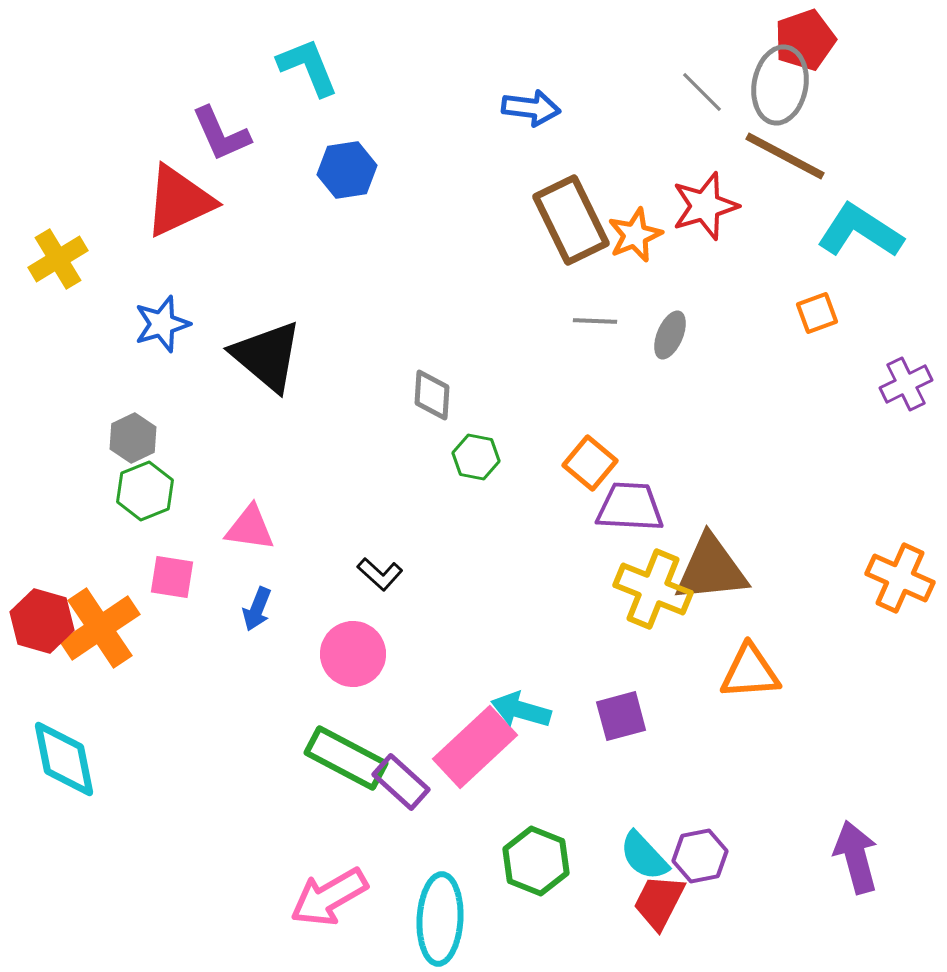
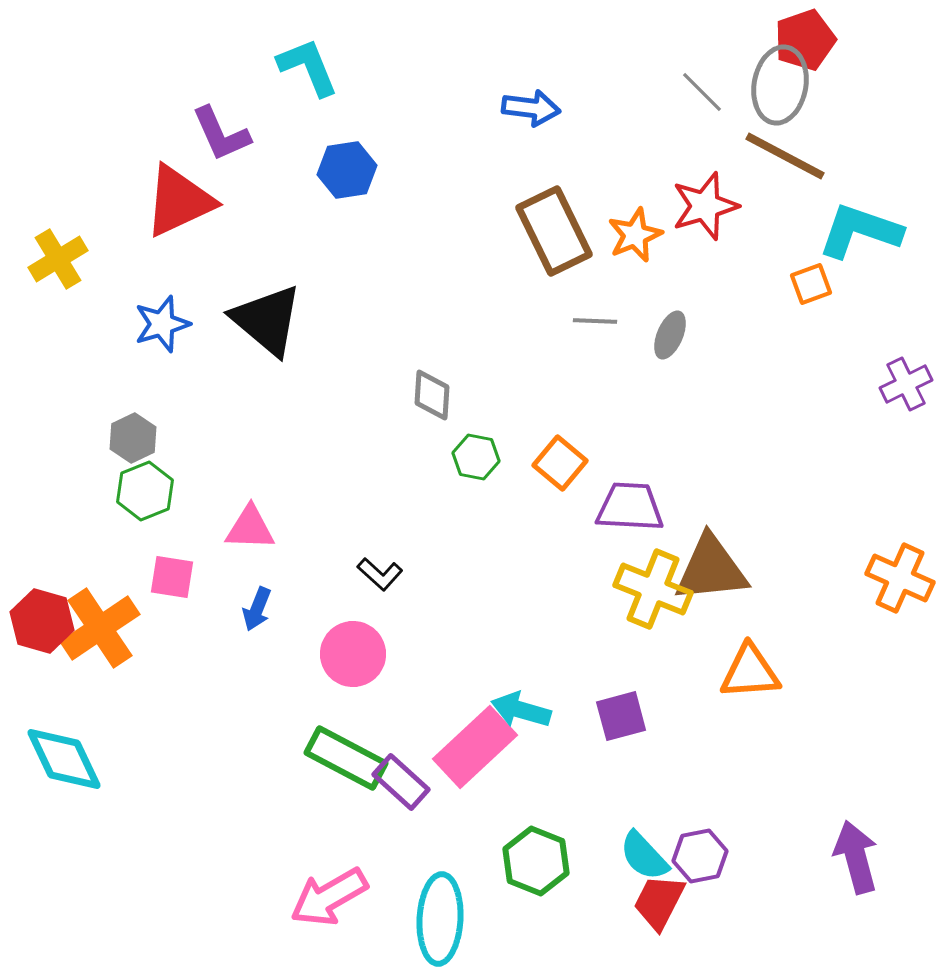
brown rectangle at (571, 220): moved 17 px left, 11 px down
cyan L-shape at (860, 231): rotated 14 degrees counterclockwise
orange square at (817, 313): moved 6 px left, 29 px up
black triangle at (267, 356): moved 36 px up
orange square at (590, 463): moved 30 px left
pink triangle at (250, 528): rotated 6 degrees counterclockwise
cyan diamond at (64, 759): rotated 14 degrees counterclockwise
